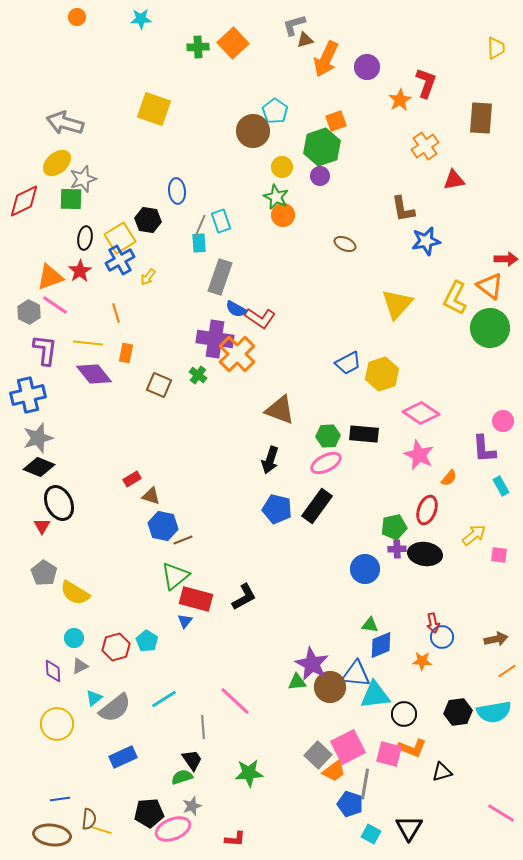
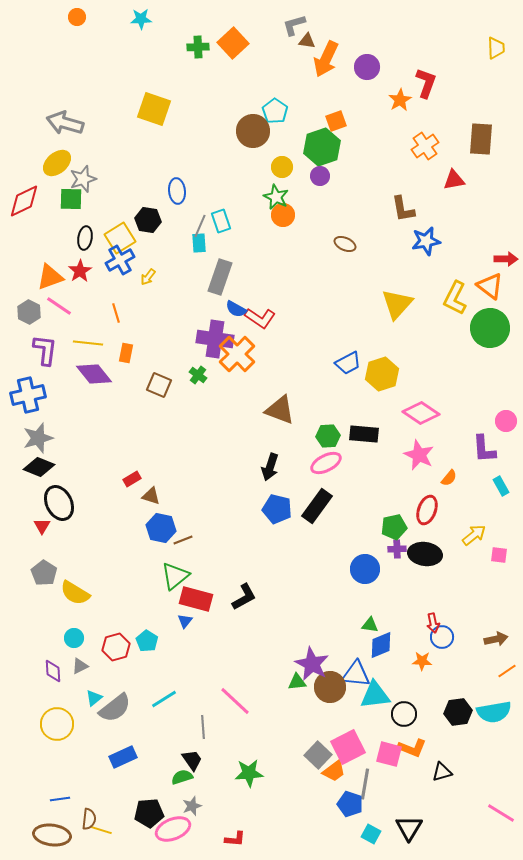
brown triangle at (305, 40): moved 2 px right, 1 px down; rotated 24 degrees clockwise
brown rectangle at (481, 118): moved 21 px down
pink line at (55, 305): moved 4 px right, 1 px down
pink circle at (503, 421): moved 3 px right
black arrow at (270, 460): moved 7 px down
blue hexagon at (163, 526): moved 2 px left, 2 px down
